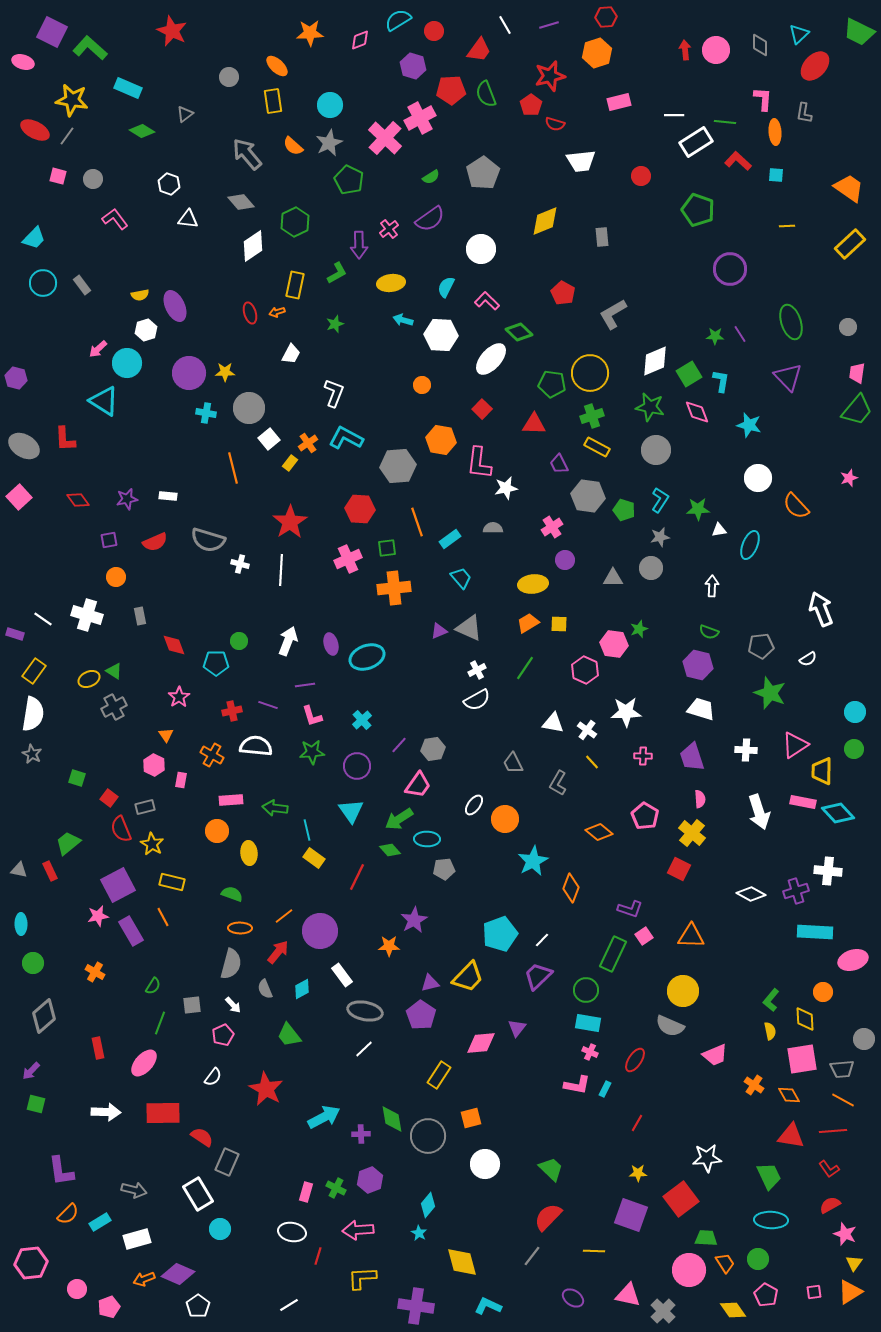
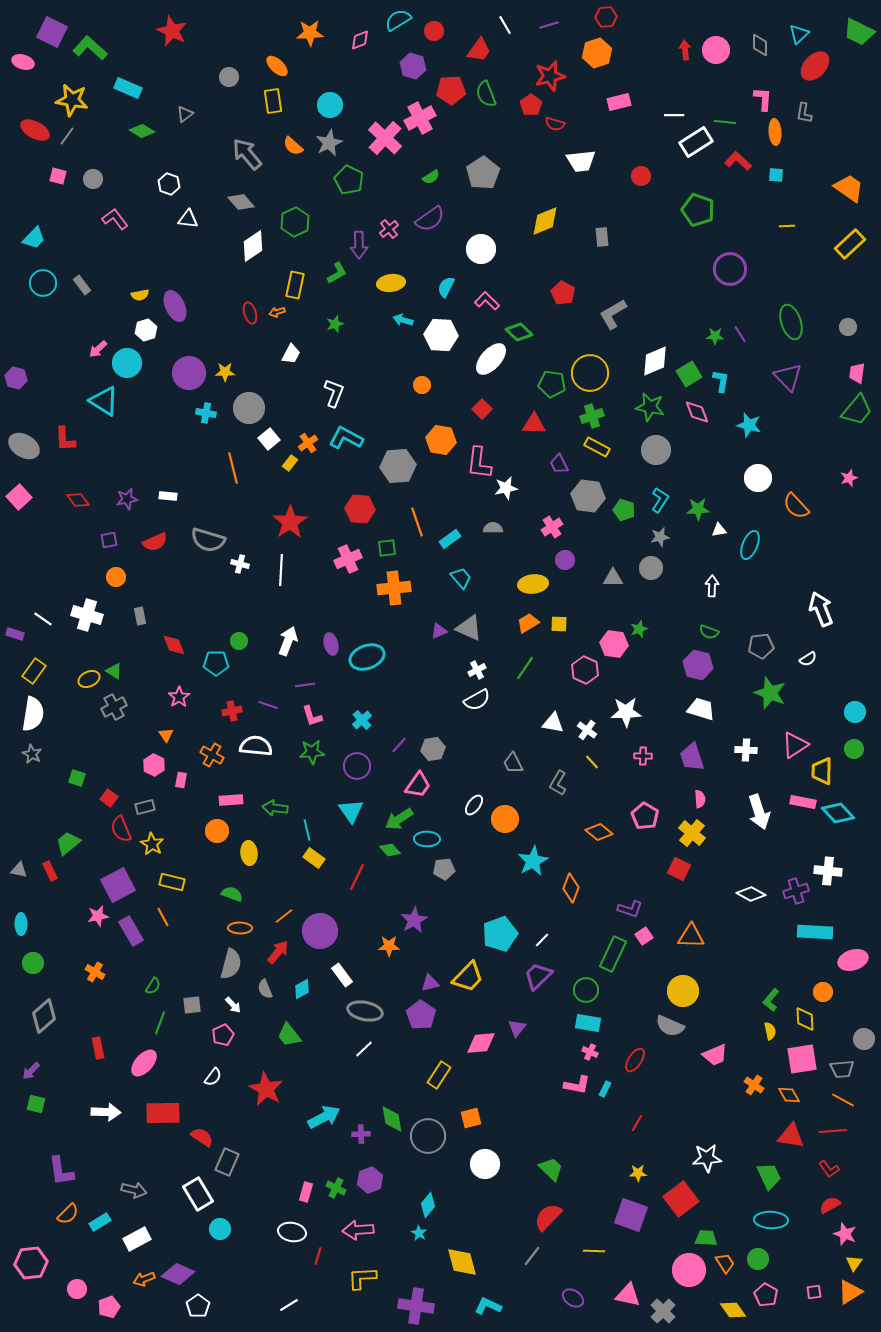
white rectangle at (137, 1239): rotated 12 degrees counterclockwise
